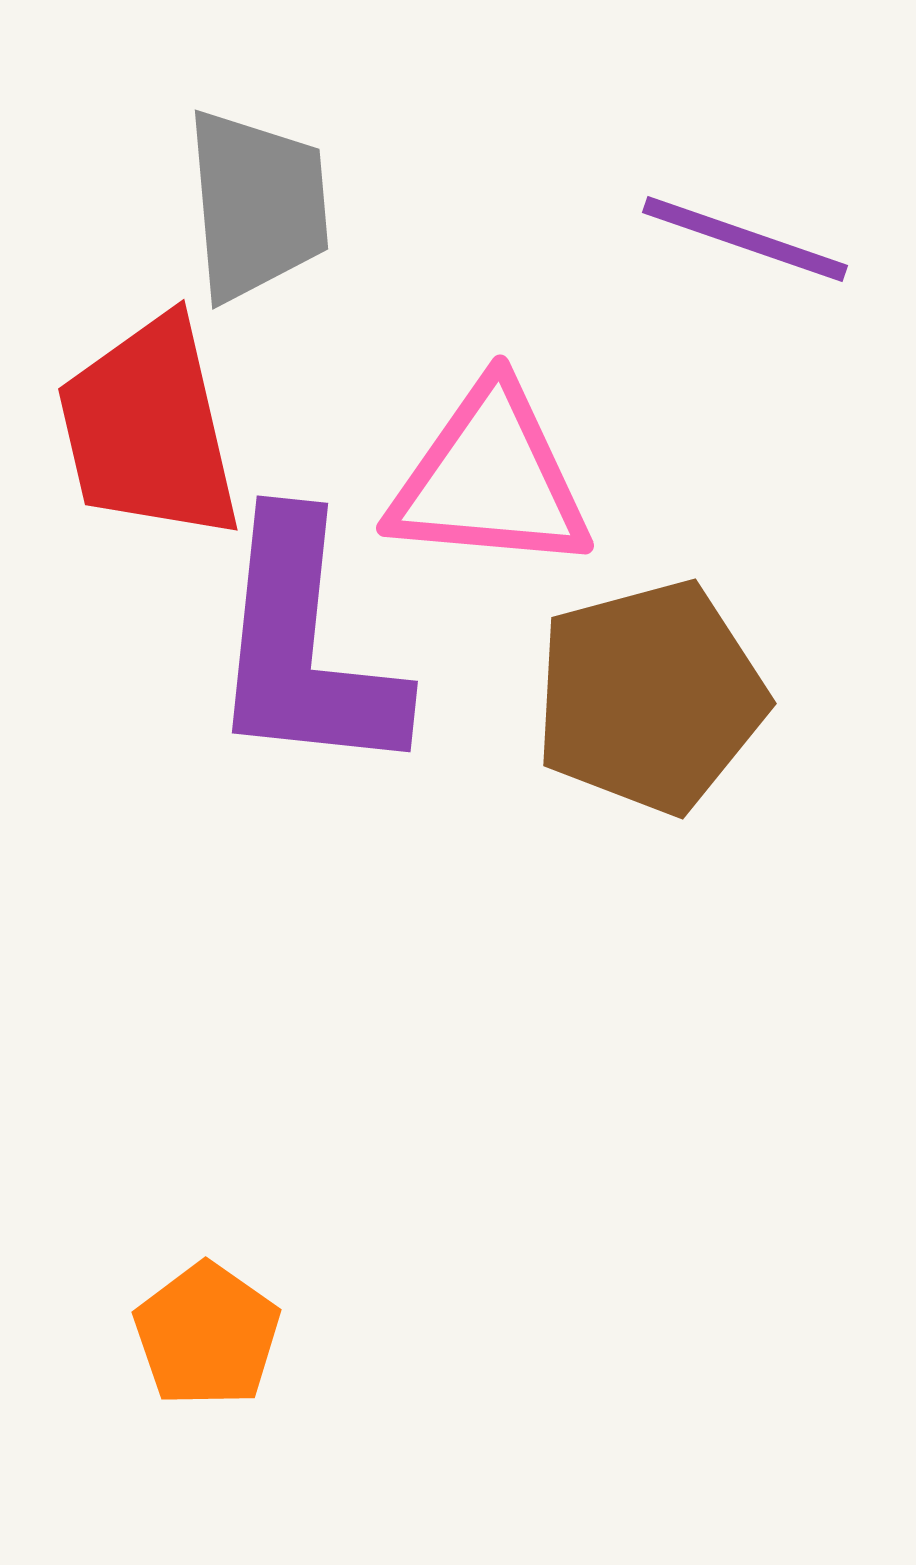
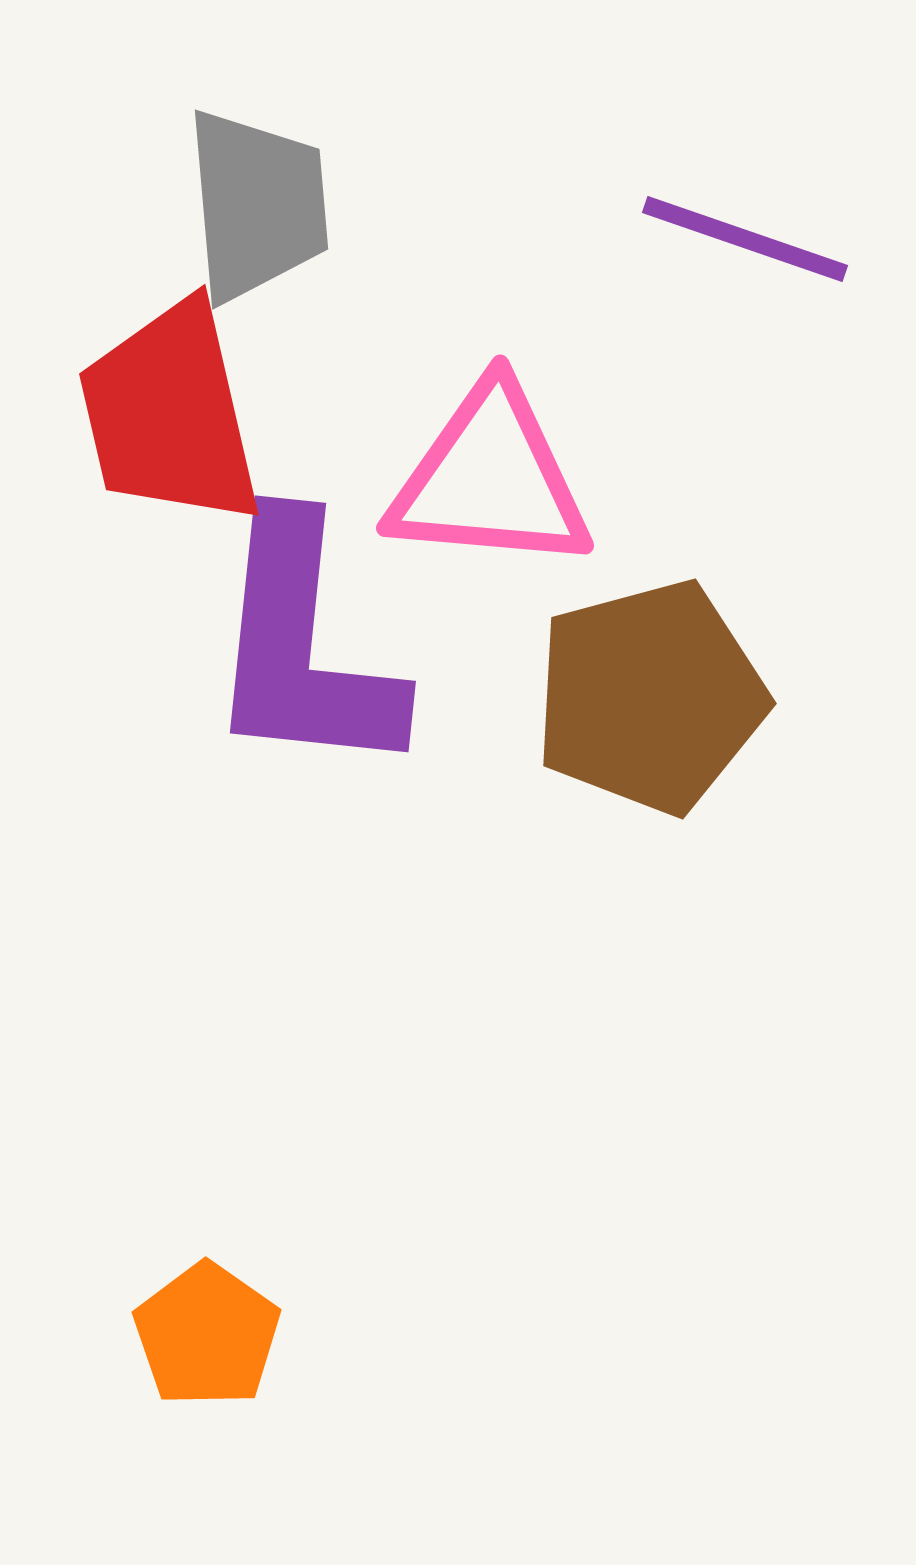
red trapezoid: moved 21 px right, 15 px up
purple L-shape: moved 2 px left
